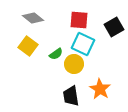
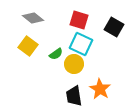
red square: rotated 12 degrees clockwise
black square: rotated 30 degrees counterclockwise
cyan square: moved 2 px left
black trapezoid: moved 3 px right
